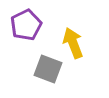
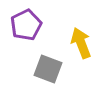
yellow arrow: moved 8 px right
